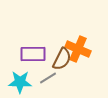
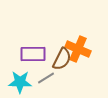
gray line: moved 2 px left
